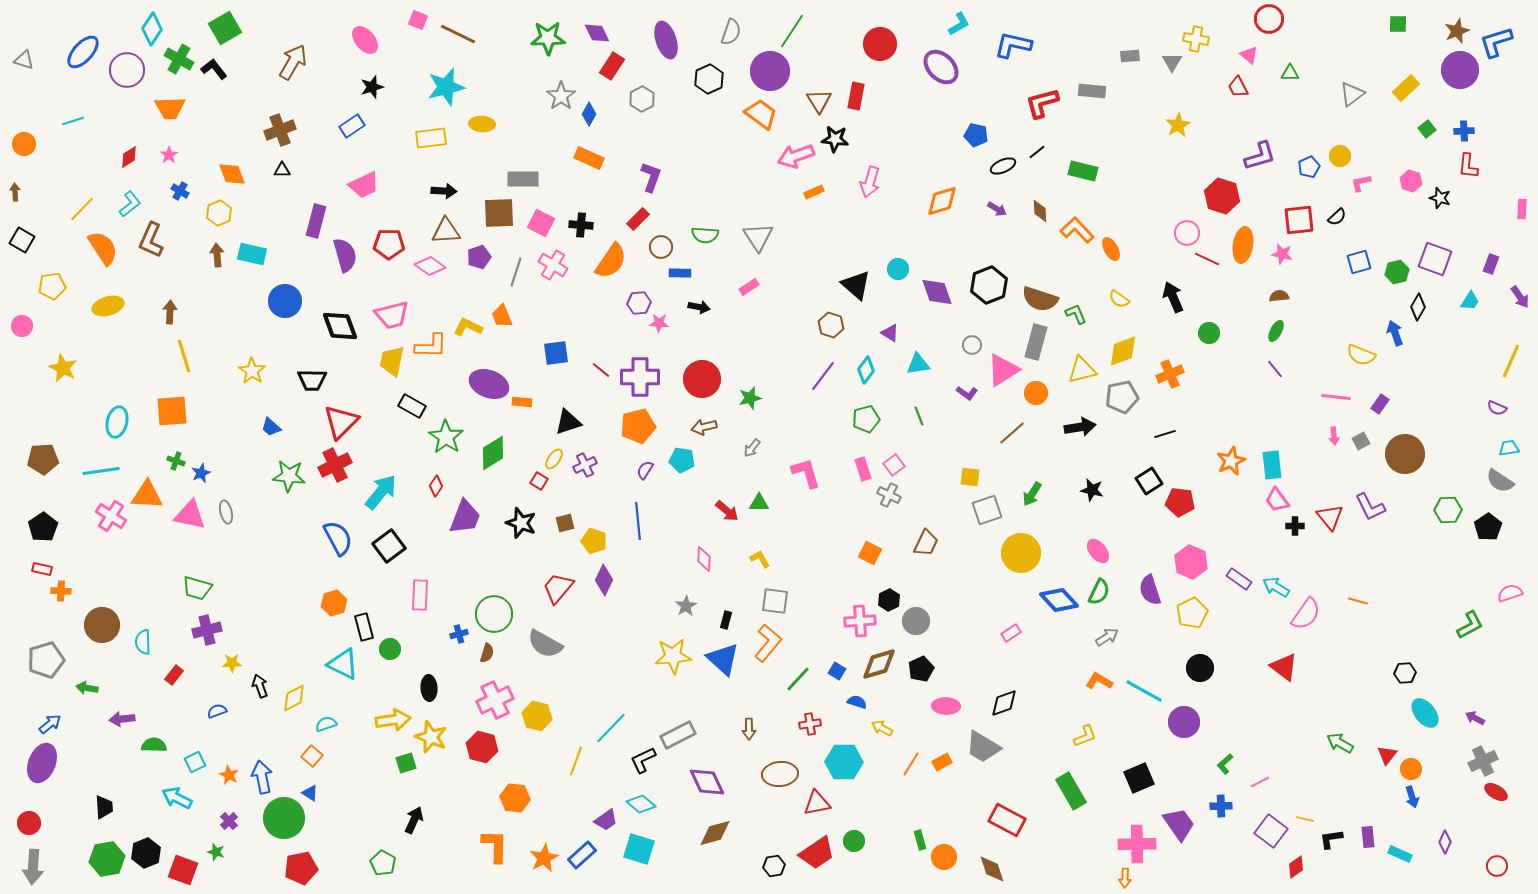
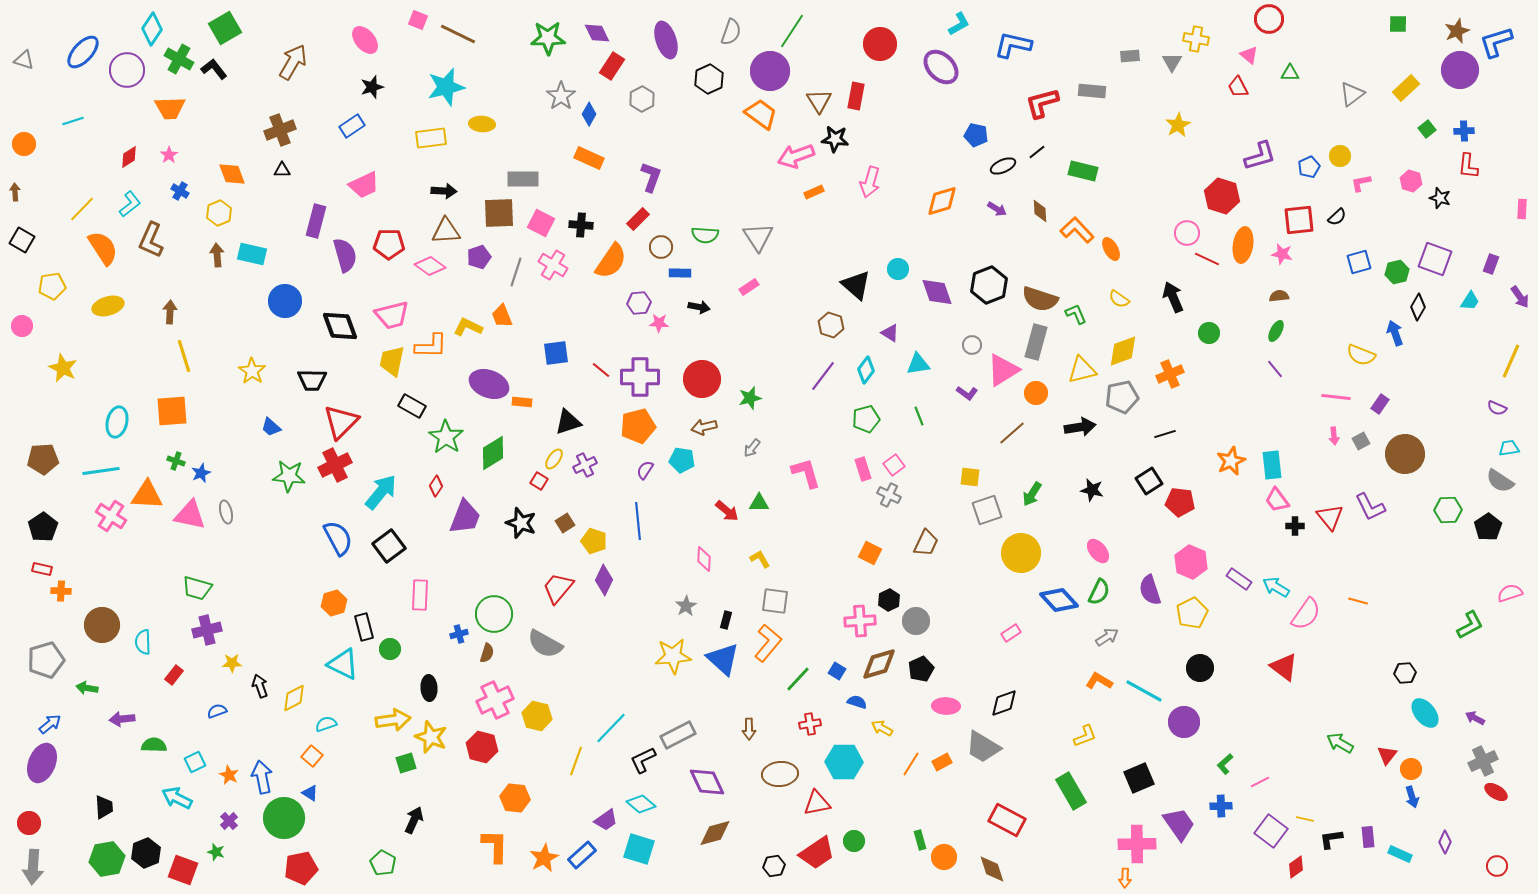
brown square at (565, 523): rotated 18 degrees counterclockwise
